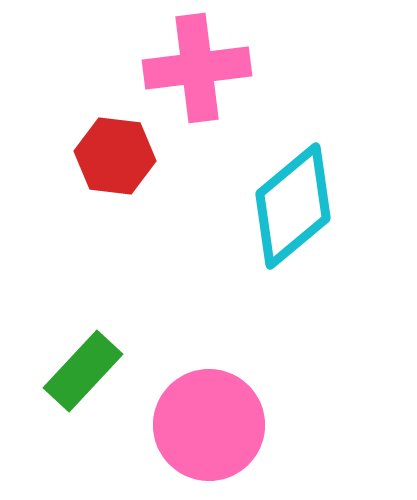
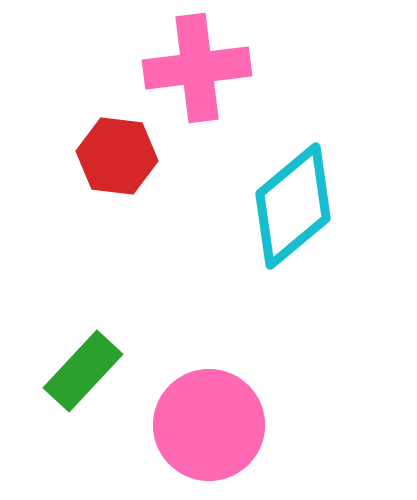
red hexagon: moved 2 px right
